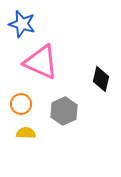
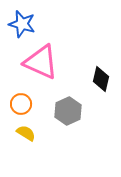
gray hexagon: moved 4 px right
yellow semicircle: rotated 30 degrees clockwise
